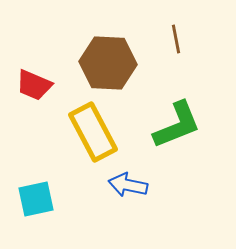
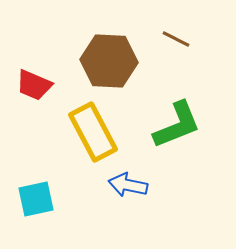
brown line: rotated 52 degrees counterclockwise
brown hexagon: moved 1 px right, 2 px up
